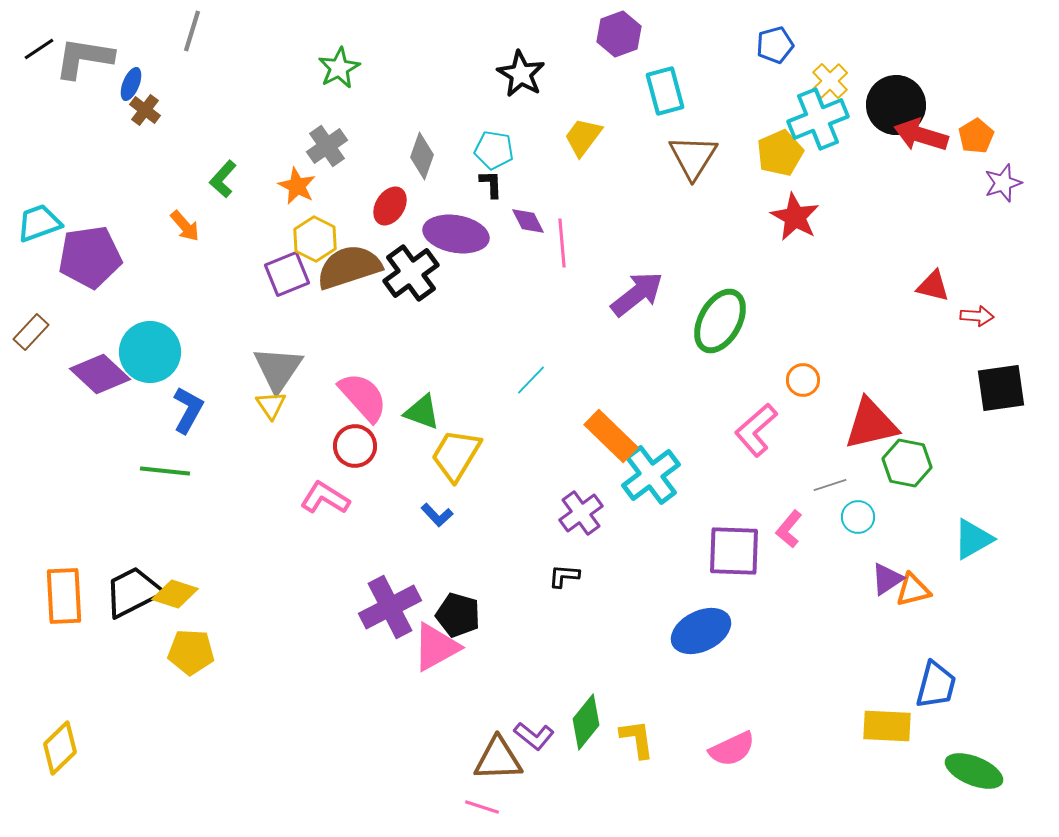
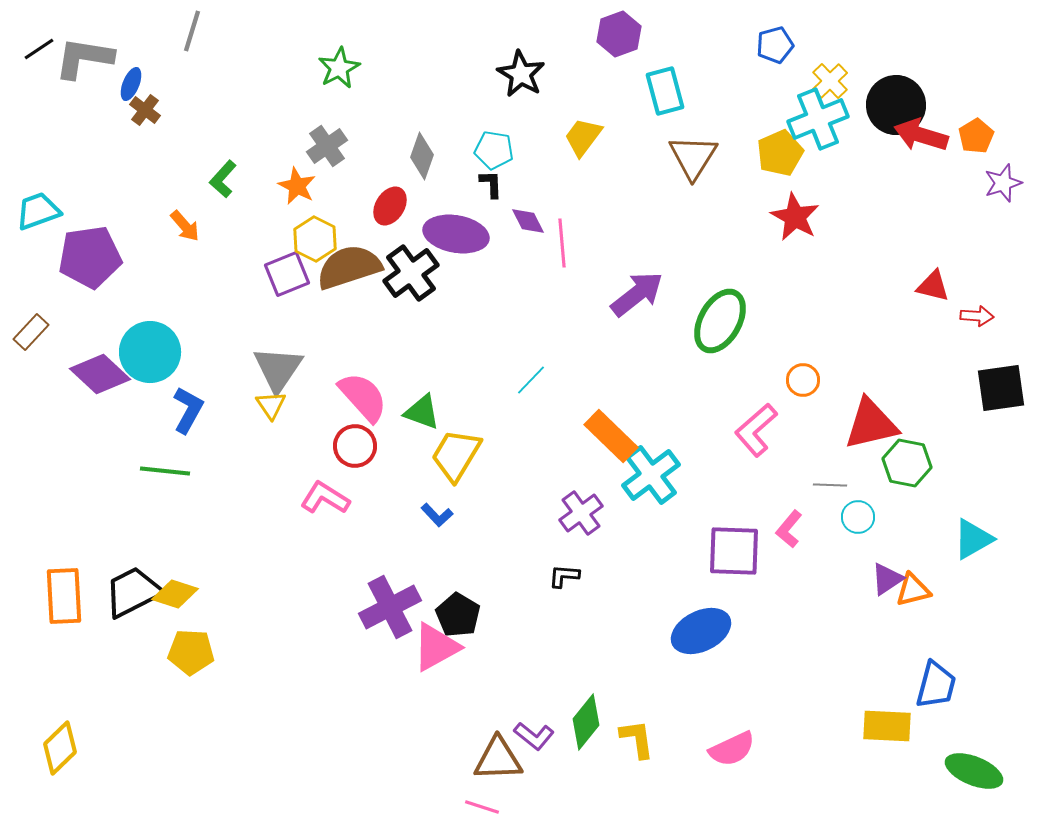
cyan trapezoid at (39, 223): moved 1 px left, 12 px up
gray line at (830, 485): rotated 20 degrees clockwise
black pentagon at (458, 615): rotated 15 degrees clockwise
